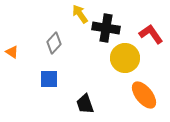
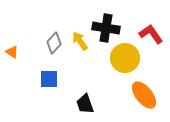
yellow arrow: moved 27 px down
